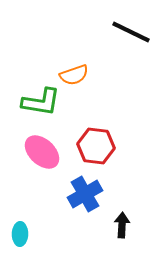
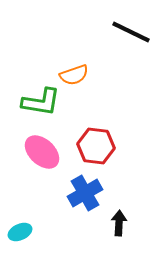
blue cross: moved 1 px up
black arrow: moved 3 px left, 2 px up
cyan ellipse: moved 2 px up; rotated 65 degrees clockwise
